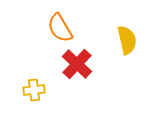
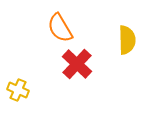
yellow semicircle: rotated 12 degrees clockwise
yellow cross: moved 16 px left; rotated 30 degrees clockwise
